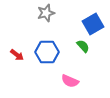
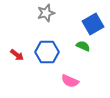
green semicircle: rotated 24 degrees counterclockwise
